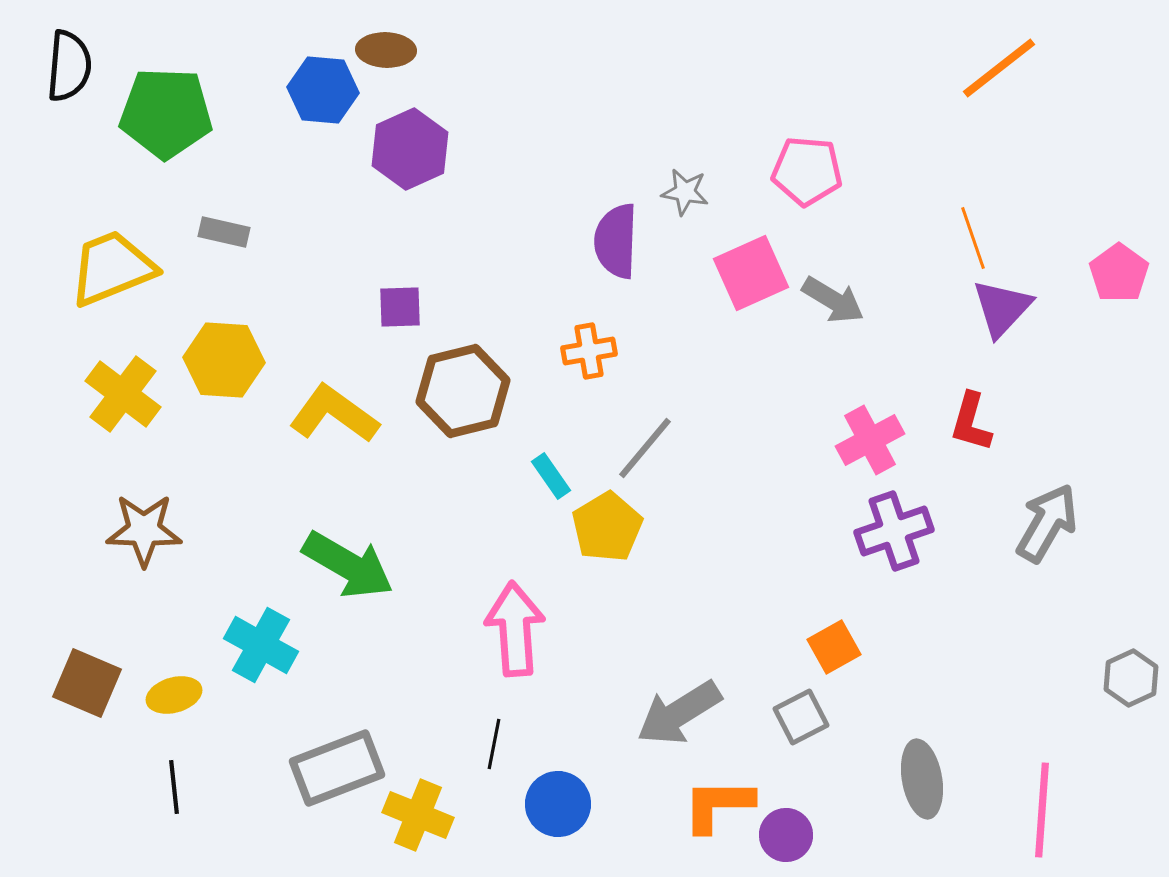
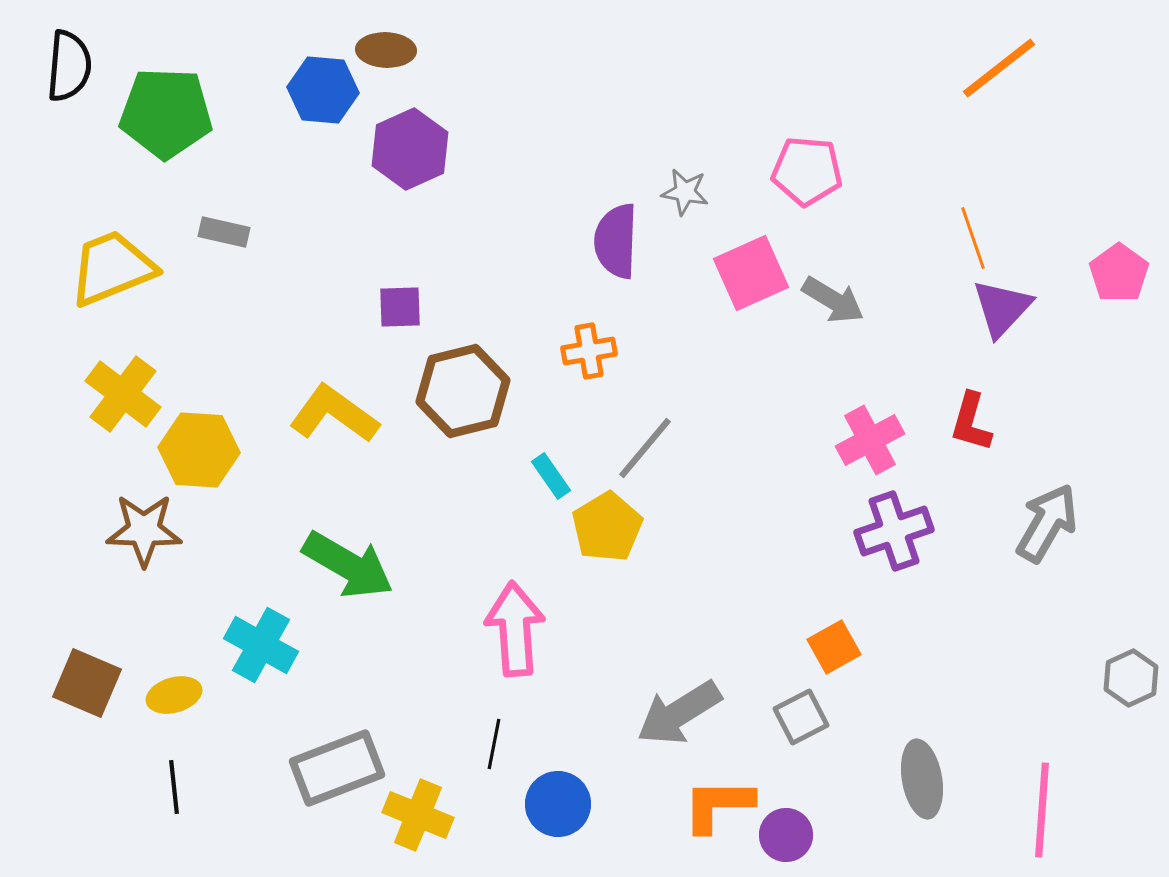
yellow hexagon at (224, 360): moved 25 px left, 90 px down
